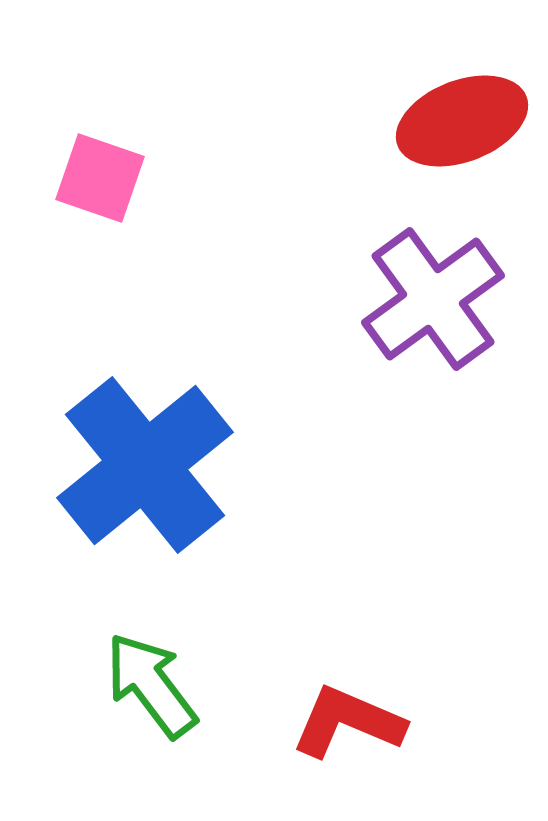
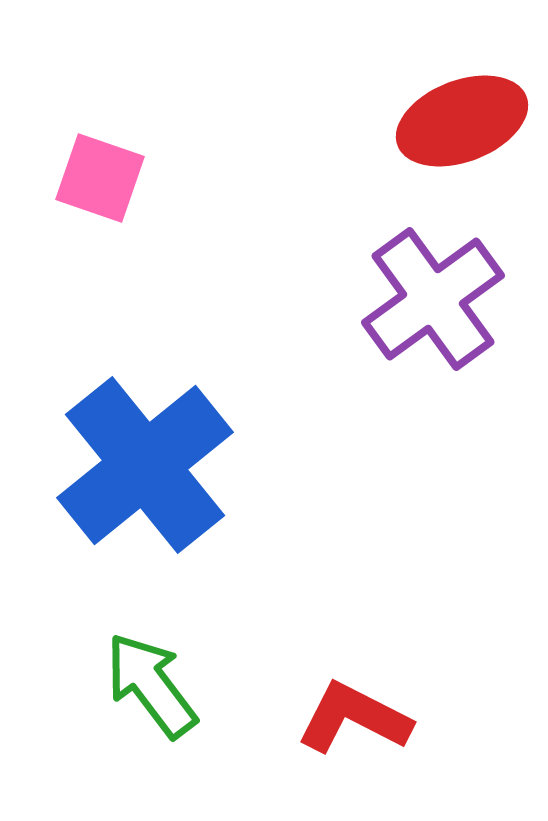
red L-shape: moved 6 px right, 4 px up; rotated 4 degrees clockwise
